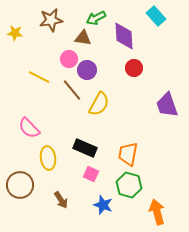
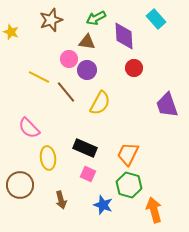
cyan rectangle: moved 3 px down
brown star: rotated 10 degrees counterclockwise
yellow star: moved 4 px left, 1 px up; rotated 14 degrees clockwise
brown triangle: moved 4 px right, 4 px down
brown line: moved 6 px left, 2 px down
yellow semicircle: moved 1 px right, 1 px up
orange trapezoid: rotated 15 degrees clockwise
pink square: moved 3 px left
brown arrow: rotated 18 degrees clockwise
orange arrow: moved 3 px left, 2 px up
